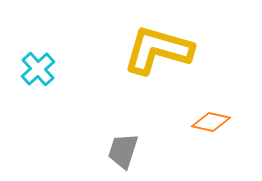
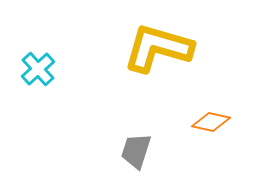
yellow L-shape: moved 2 px up
gray trapezoid: moved 13 px right
